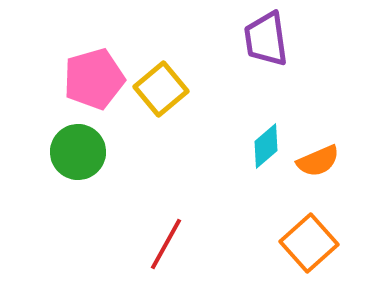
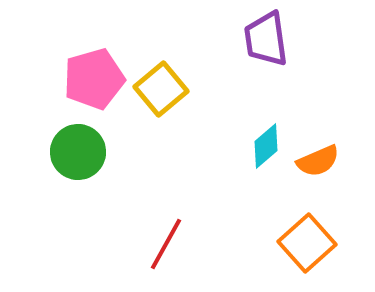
orange square: moved 2 px left
